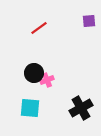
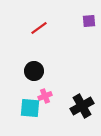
black circle: moved 2 px up
pink cross: moved 2 px left, 16 px down
black cross: moved 1 px right, 2 px up
